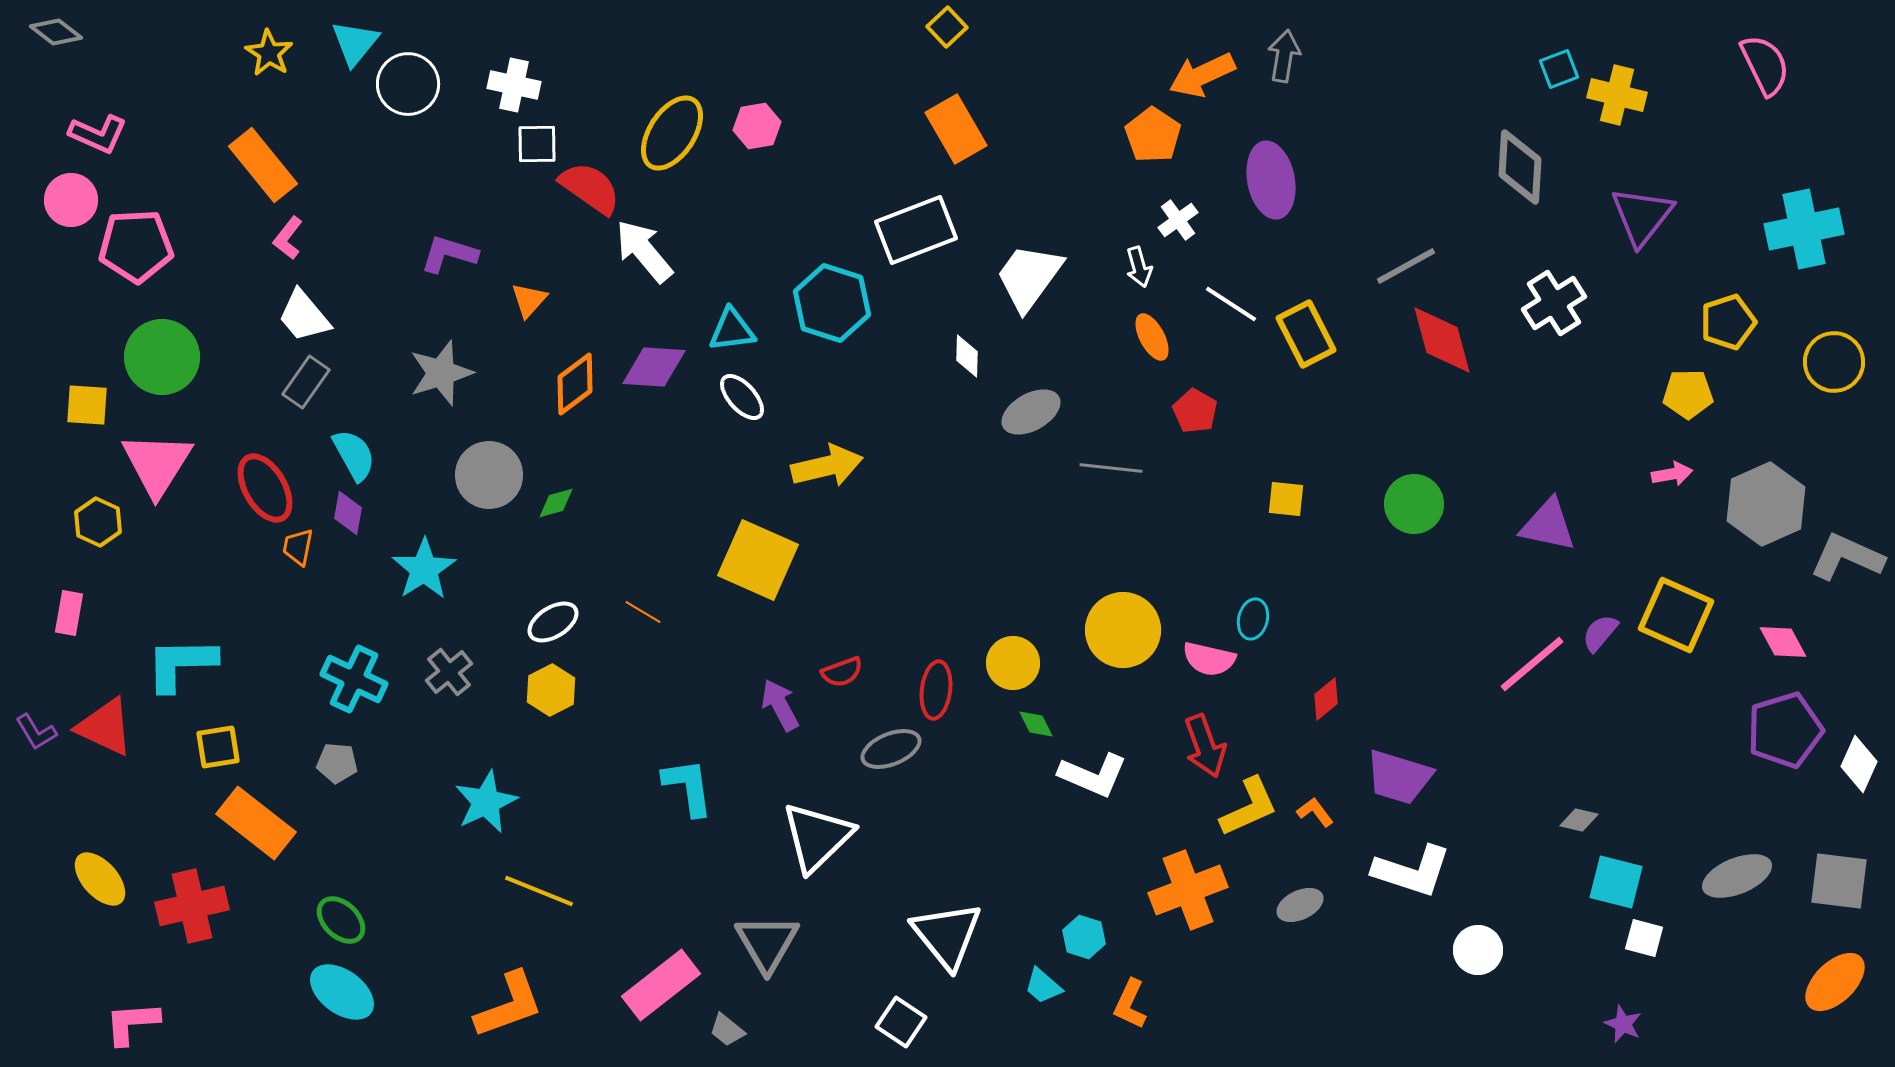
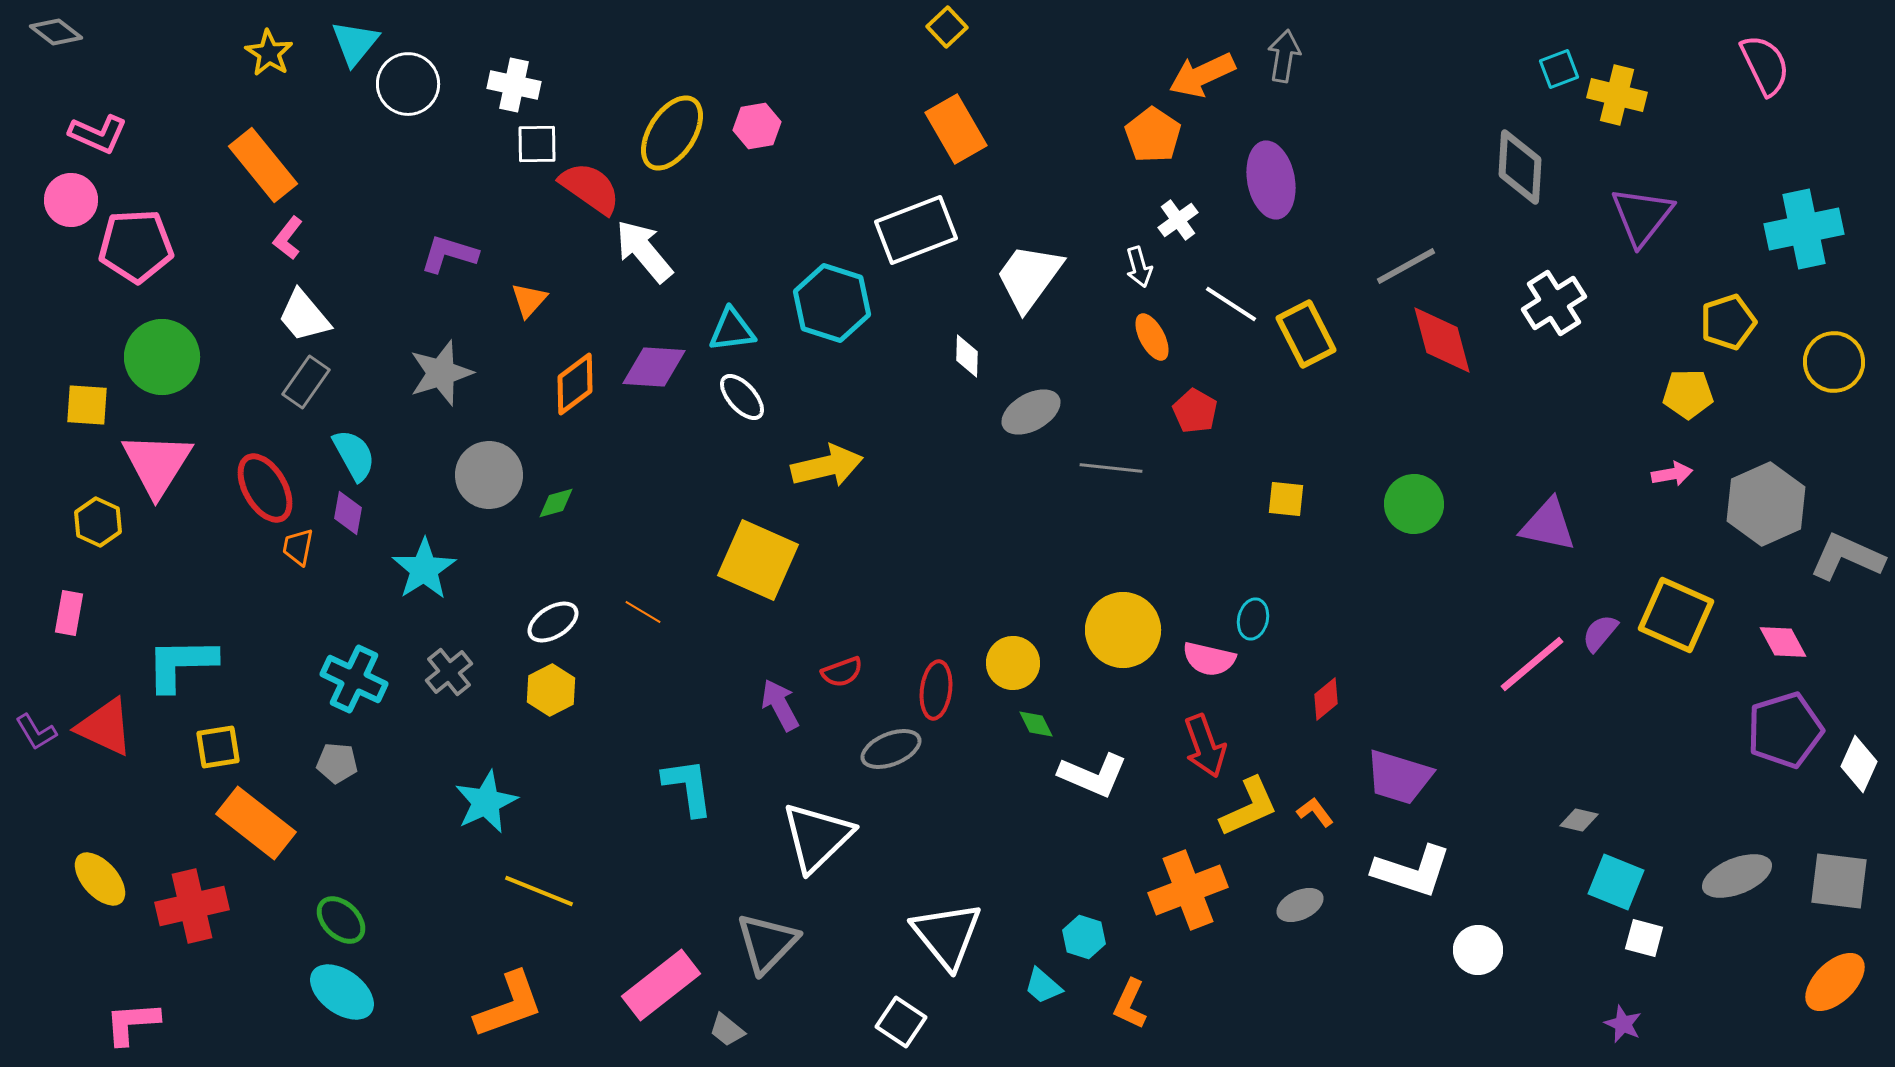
cyan square at (1616, 882): rotated 8 degrees clockwise
gray triangle at (767, 943): rotated 14 degrees clockwise
